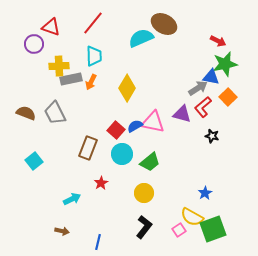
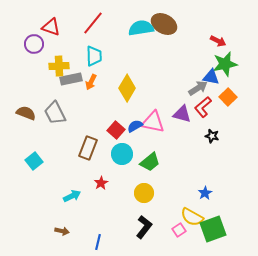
cyan semicircle: moved 10 px up; rotated 15 degrees clockwise
cyan arrow: moved 3 px up
